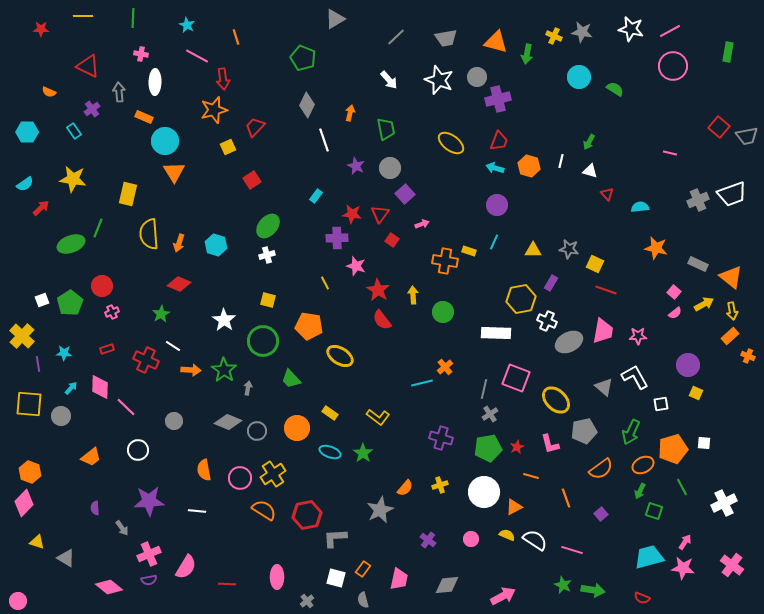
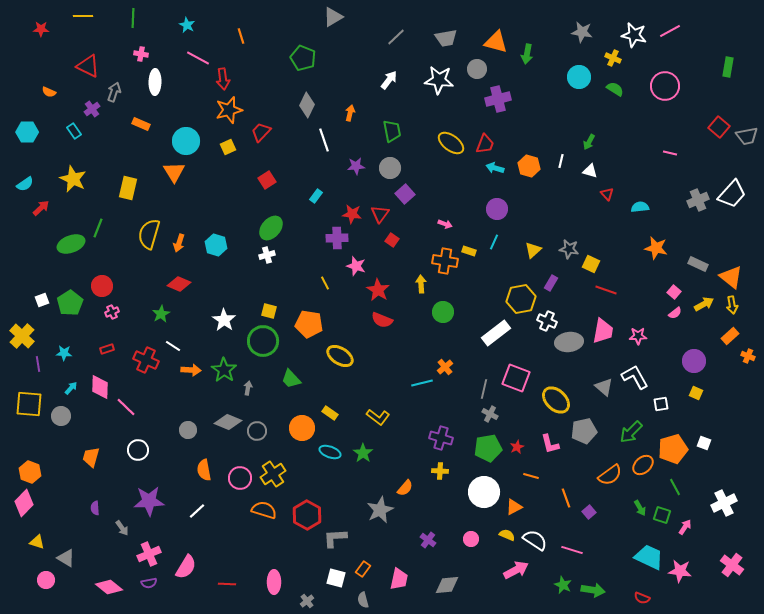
gray triangle at (335, 19): moved 2 px left, 2 px up
white star at (631, 29): moved 3 px right, 6 px down
yellow cross at (554, 36): moved 59 px right, 22 px down
orange line at (236, 37): moved 5 px right, 1 px up
green rectangle at (728, 52): moved 15 px down
pink line at (197, 56): moved 1 px right, 2 px down
pink circle at (673, 66): moved 8 px left, 20 px down
gray circle at (477, 77): moved 8 px up
white arrow at (389, 80): rotated 102 degrees counterclockwise
white star at (439, 80): rotated 16 degrees counterclockwise
gray arrow at (119, 92): moved 5 px left; rotated 24 degrees clockwise
orange star at (214, 110): moved 15 px right
orange rectangle at (144, 117): moved 3 px left, 7 px down
red trapezoid at (255, 127): moved 6 px right, 5 px down
green trapezoid at (386, 129): moved 6 px right, 2 px down
cyan circle at (165, 141): moved 21 px right
red trapezoid at (499, 141): moved 14 px left, 3 px down
purple star at (356, 166): rotated 30 degrees counterclockwise
yellow star at (73, 179): rotated 16 degrees clockwise
red square at (252, 180): moved 15 px right
yellow rectangle at (128, 194): moved 6 px up
white trapezoid at (732, 194): rotated 28 degrees counterclockwise
purple circle at (497, 205): moved 4 px down
pink arrow at (422, 224): moved 23 px right; rotated 40 degrees clockwise
green ellipse at (268, 226): moved 3 px right, 2 px down
yellow semicircle at (149, 234): rotated 20 degrees clockwise
yellow triangle at (533, 250): rotated 42 degrees counterclockwise
yellow square at (595, 264): moved 4 px left
yellow arrow at (413, 295): moved 8 px right, 11 px up
yellow square at (268, 300): moved 1 px right, 11 px down
yellow arrow at (732, 311): moved 6 px up
red semicircle at (382, 320): rotated 30 degrees counterclockwise
orange pentagon at (309, 326): moved 2 px up
white rectangle at (496, 333): rotated 40 degrees counterclockwise
gray ellipse at (569, 342): rotated 20 degrees clockwise
purple circle at (688, 365): moved 6 px right, 4 px up
gray cross at (490, 414): rotated 28 degrees counterclockwise
gray circle at (174, 421): moved 14 px right, 9 px down
orange circle at (297, 428): moved 5 px right
green arrow at (631, 432): rotated 20 degrees clockwise
white square at (704, 443): rotated 16 degrees clockwise
orange trapezoid at (91, 457): rotated 145 degrees clockwise
orange ellipse at (643, 465): rotated 15 degrees counterclockwise
orange semicircle at (601, 469): moved 9 px right, 6 px down
yellow cross at (440, 485): moved 14 px up; rotated 21 degrees clockwise
green line at (682, 487): moved 7 px left
green arrow at (640, 491): moved 17 px down; rotated 56 degrees counterclockwise
orange semicircle at (264, 510): rotated 15 degrees counterclockwise
white line at (197, 511): rotated 48 degrees counterclockwise
green square at (654, 511): moved 8 px right, 4 px down
purple square at (601, 514): moved 12 px left, 2 px up
red hexagon at (307, 515): rotated 20 degrees counterclockwise
pink arrow at (685, 542): moved 15 px up
cyan trapezoid at (649, 557): rotated 40 degrees clockwise
pink star at (683, 568): moved 3 px left, 3 px down
pink ellipse at (277, 577): moved 3 px left, 5 px down
purple semicircle at (149, 580): moved 3 px down
pink arrow at (503, 596): moved 13 px right, 26 px up
pink circle at (18, 601): moved 28 px right, 21 px up
